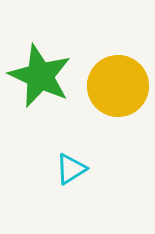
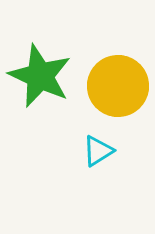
cyan triangle: moved 27 px right, 18 px up
